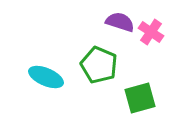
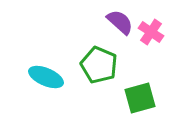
purple semicircle: rotated 24 degrees clockwise
